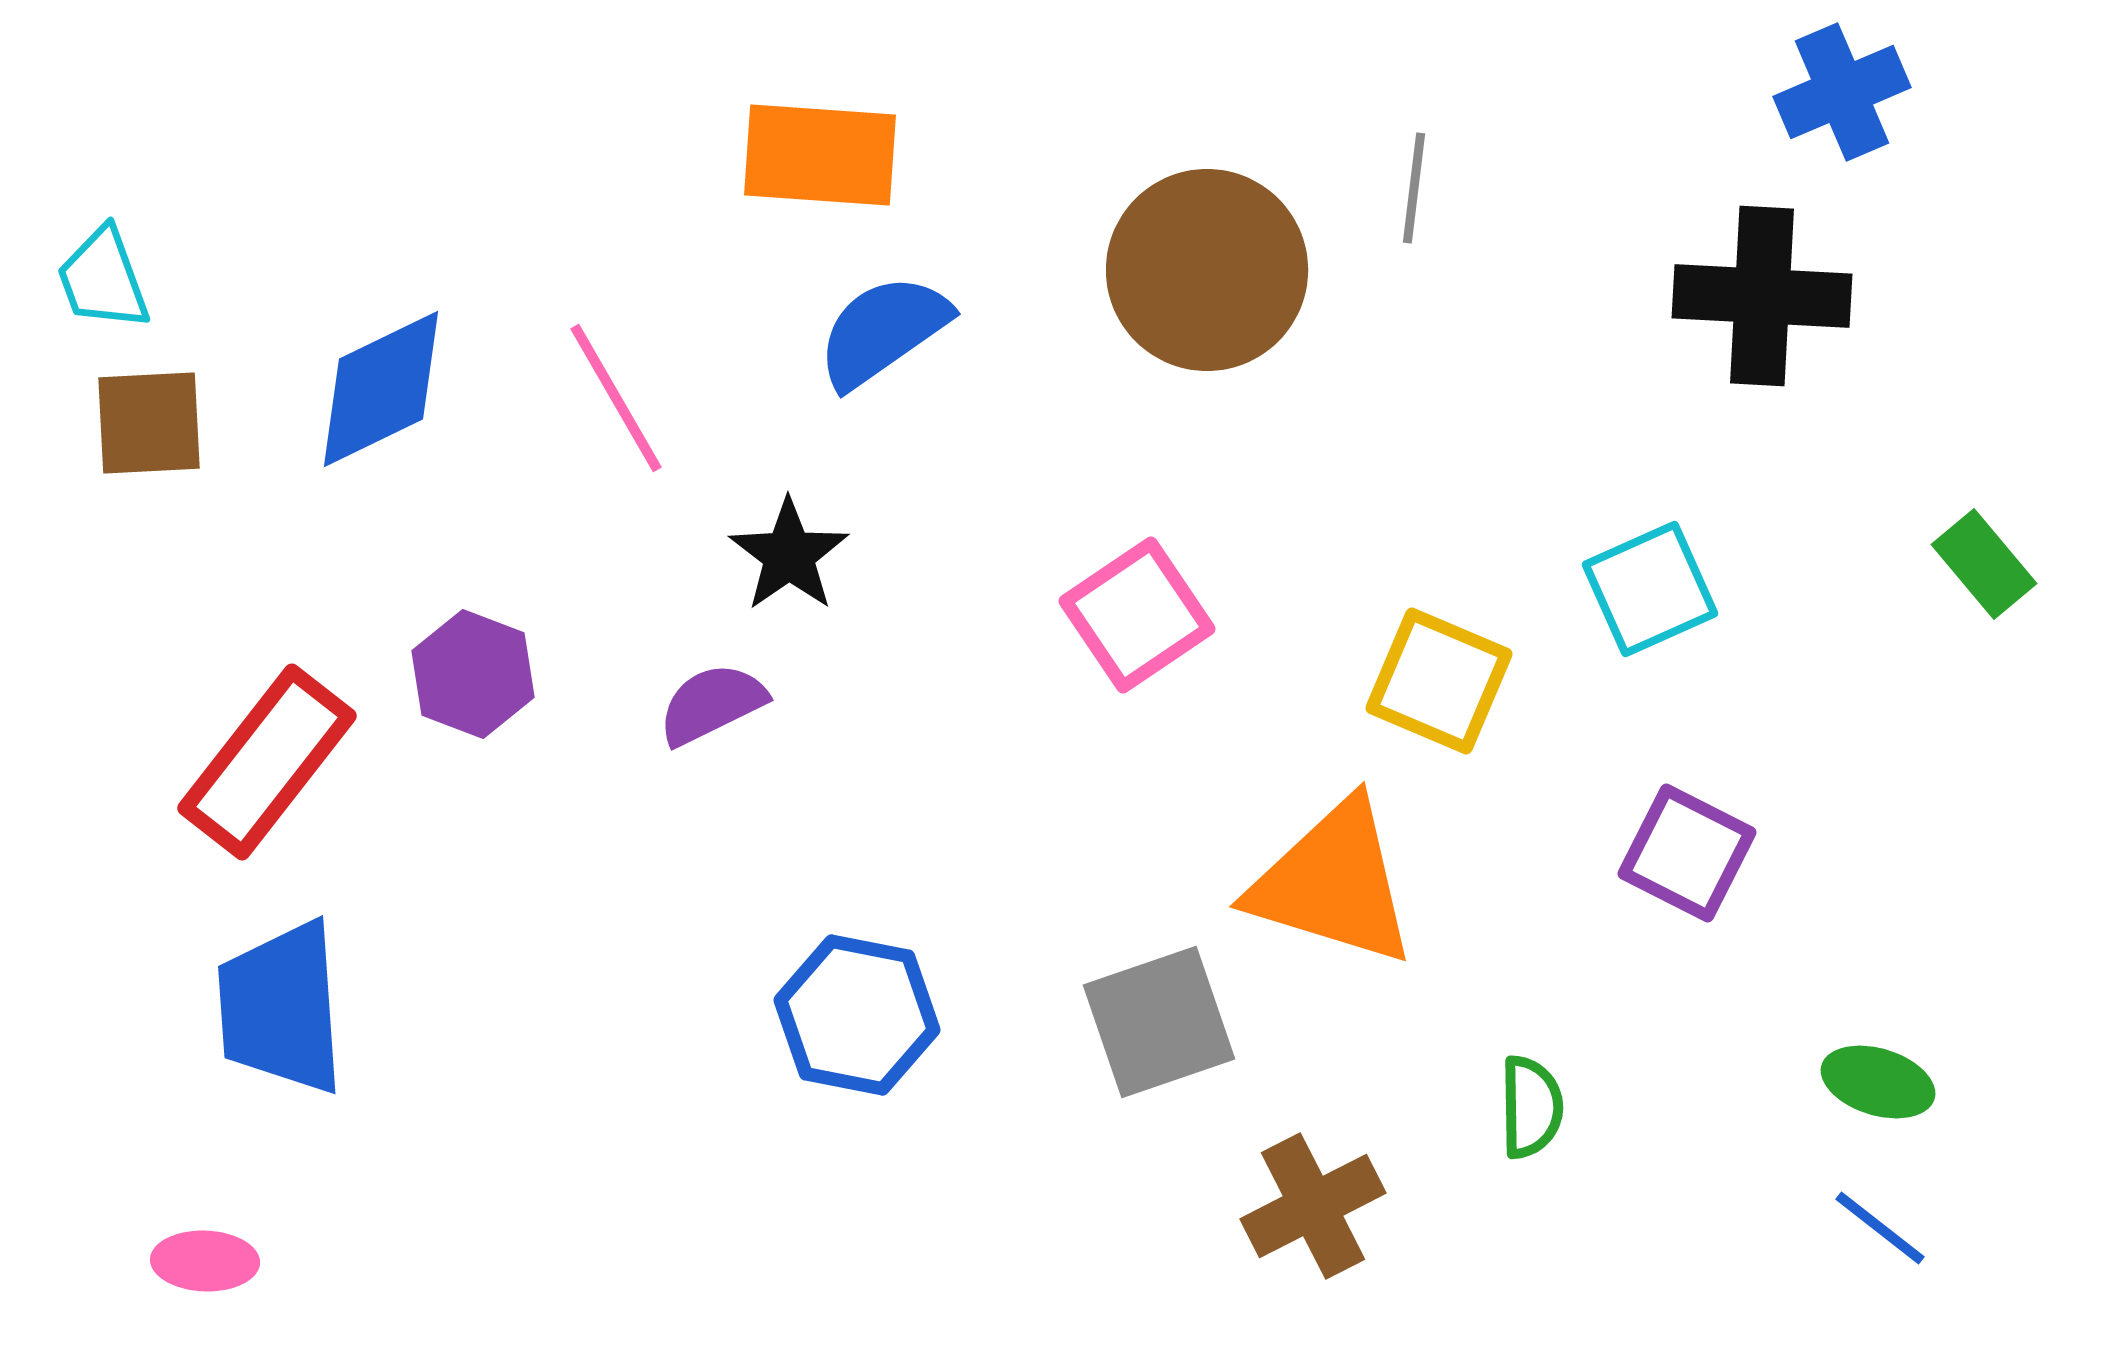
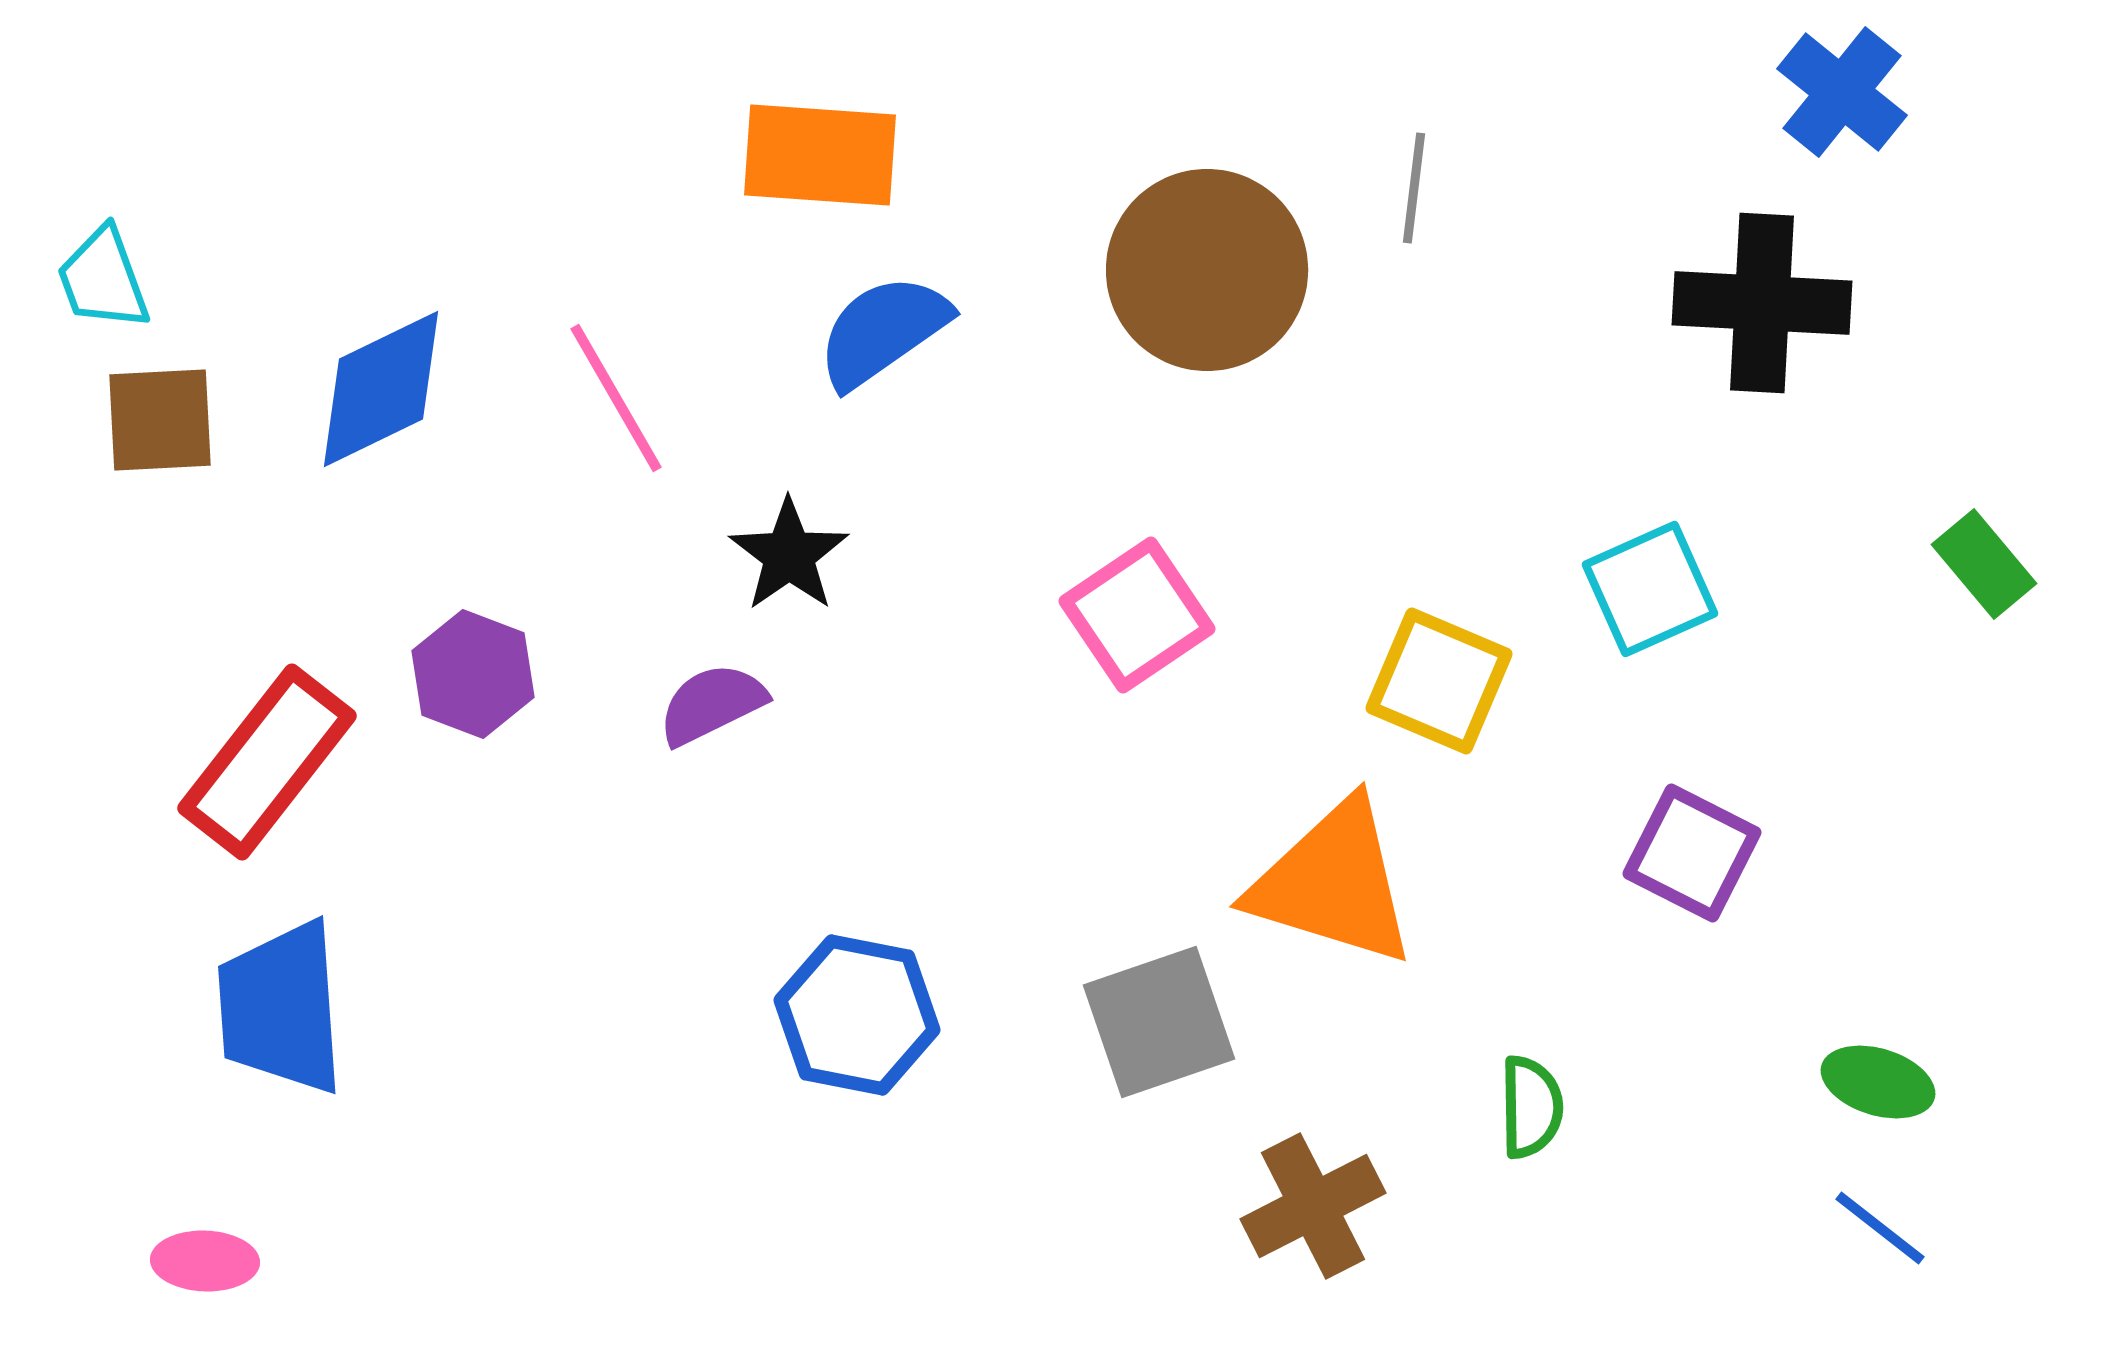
blue cross: rotated 28 degrees counterclockwise
black cross: moved 7 px down
brown square: moved 11 px right, 3 px up
purple square: moved 5 px right
